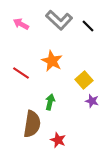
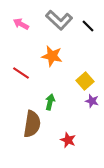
orange star: moved 5 px up; rotated 15 degrees counterclockwise
yellow square: moved 1 px right, 1 px down
red star: moved 10 px right
